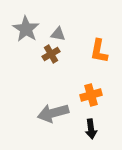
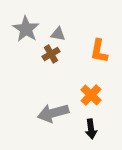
orange cross: rotated 30 degrees counterclockwise
